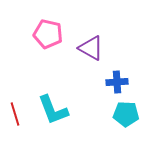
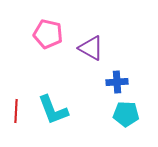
red line: moved 1 px right, 3 px up; rotated 20 degrees clockwise
